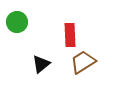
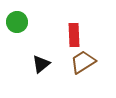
red rectangle: moved 4 px right
